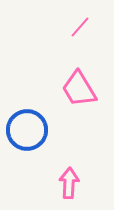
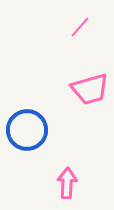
pink trapezoid: moved 11 px right; rotated 75 degrees counterclockwise
pink arrow: moved 2 px left
